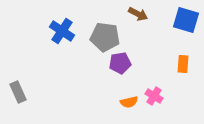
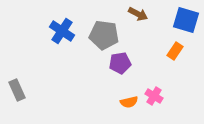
gray pentagon: moved 1 px left, 2 px up
orange rectangle: moved 8 px left, 13 px up; rotated 30 degrees clockwise
gray rectangle: moved 1 px left, 2 px up
